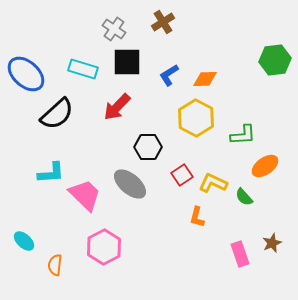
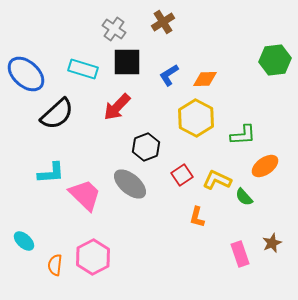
black hexagon: moved 2 px left; rotated 20 degrees counterclockwise
yellow L-shape: moved 4 px right, 3 px up
pink hexagon: moved 11 px left, 10 px down
